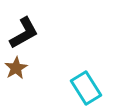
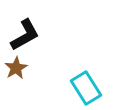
black L-shape: moved 1 px right, 2 px down
